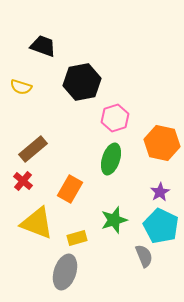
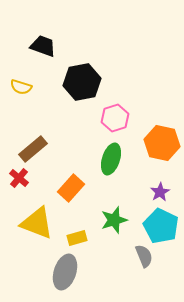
red cross: moved 4 px left, 3 px up
orange rectangle: moved 1 px right, 1 px up; rotated 12 degrees clockwise
